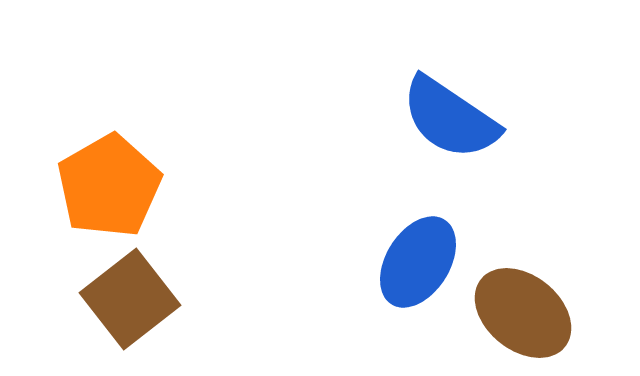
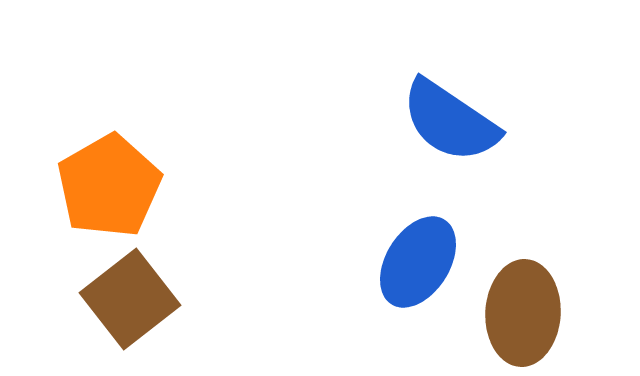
blue semicircle: moved 3 px down
brown ellipse: rotated 54 degrees clockwise
